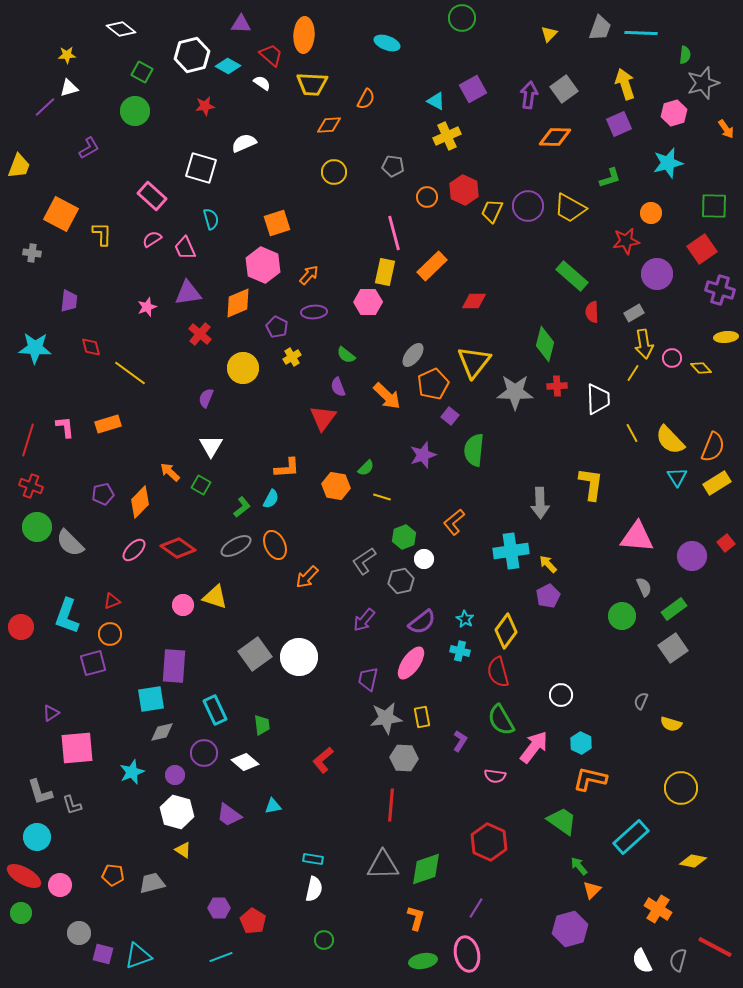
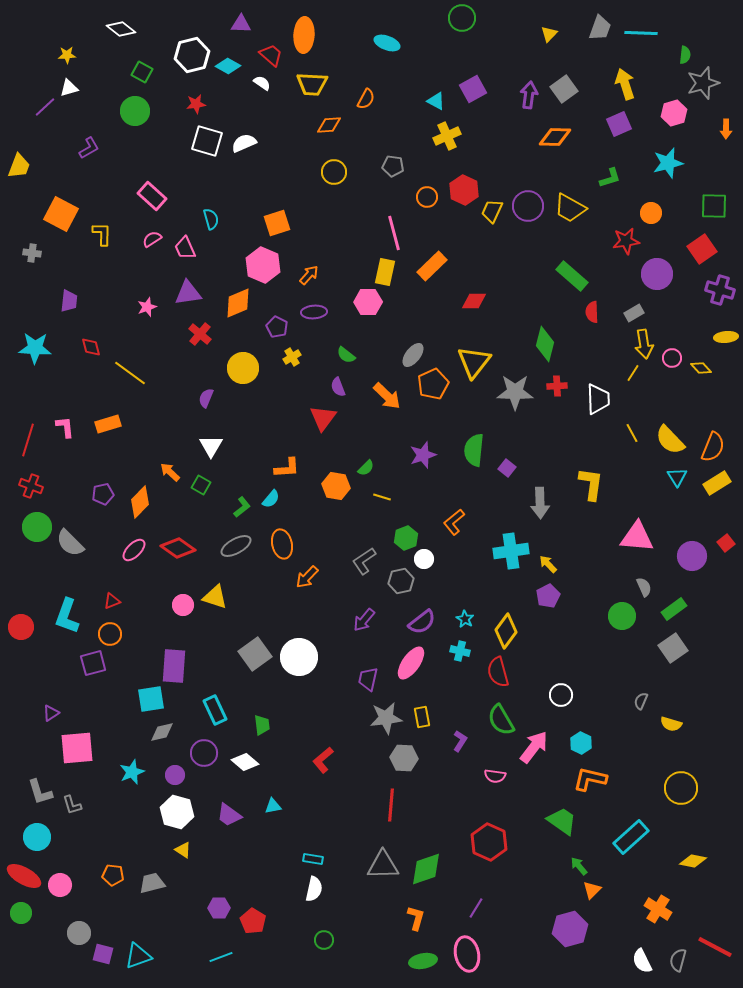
red star at (205, 106): moved 9 px left, 2 px up
orange arrow at (726, 129): rotated 36 degrees clockwise
white square at (201, 168): moved 6 px right, 27 px up
purple square at (450, 416): moved 57 px right, 52 px down
cyan semicircle at (271, 499): rotated 12 degrees clockwise
green hexagon at (404, 537): moved 2 px right, 1 px down
orange ellipse at (275, 545): moved 7 px right, 1 px up; rotated 12 degrees clockwise
